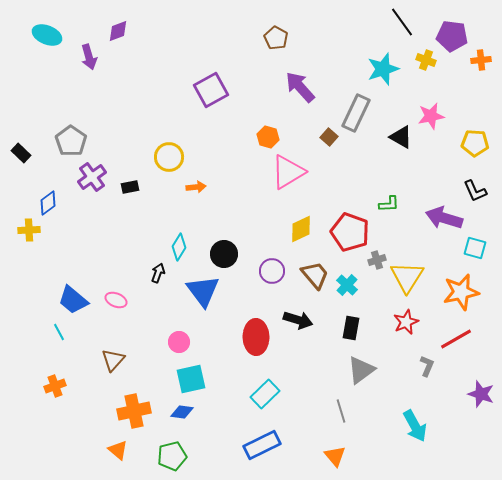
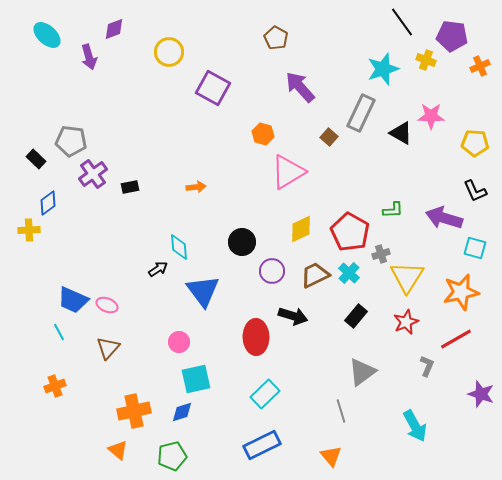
purple diamond at (118, 31): moved 4 px left, 2 px up
cyan ellipse at (47, 35): rotated 20 degrees clockwise
orange cross at (481, 60): moved 1 px left, 6 px down; rotated 18 degrees counterclockwise
purple square at (211, 90): moved 2 px right, 2 px up; rotated 32 degrees counterclockwise
gray rectangle at (356, 113): moved 5 px right
pink star at (431, 116): rotated 12 degrees clockwise
orange hexagon at (268, 137): moved 5 px left, 3 px up
black triangle at (401, 137): moved 4 px up
gray pentagon at (71, 141): rotated 28 degrees counterclockwise
black rectangle at (21, 153): moved 15 px right, 6 px down
yellow circle at (169, 157): moved 105 px up
purple cross at (92, 177): moved 1 px right, 3 px up
green L-shape at (389, 204): moved 4 px right, 6 px down
red pentagon at (350, 232): rotated 9 degrees clockwise
cyan diamond at (179, 247): rotated 36 degrees counterclockwise
black circle at (224, 254): moved 18 px right, 12 px up
gray cross at (377, 260): moved 4 px right, 6 px up
black arrow at (158, 273): moved 4 px up; rotated 36 degrees clockwise
brown trapezoid at (315, 275): rotated 76 degrees counterclockwise
cyan cross at (347, 285): moved 2 px right, 12 px up
blue trapezoid at (73, 300): rotated 16 degrees counterclockwise
pink ellipse at (116, 300): moved 9 px left, 5 px down
black arrow at (298, 320): moved 5 px left, 4 px up
black rectangle at (351, 328): moved 5 px right, 12 px up; rotated 30 degrees clockwise
brown triangle at (113, 360): moved 5 px left, 12 px up
gray triangle at (361, 370): moved 1 px right, 2 px down
cyan square at (191, 379): moved 5 px right
blue diamond at (182, 412): rotated 25 degrees counterclockwise
orange triangle at (335, 456): moved 4 px left
